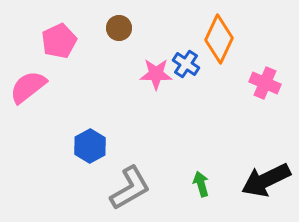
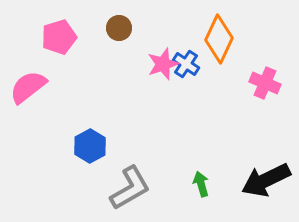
pink pentagon: moved 4 px up; rotated 8 degrees clockwise
pink star: moved 7 px right, 10 px up; rotated 20 degrees counterclockwise
